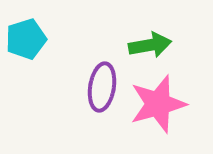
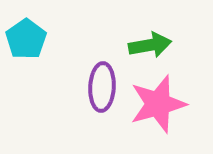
cyan pentagon: rotated 18 degrees counterclockwise
purple ellipse: rotated 6 degrees counterclockwise
